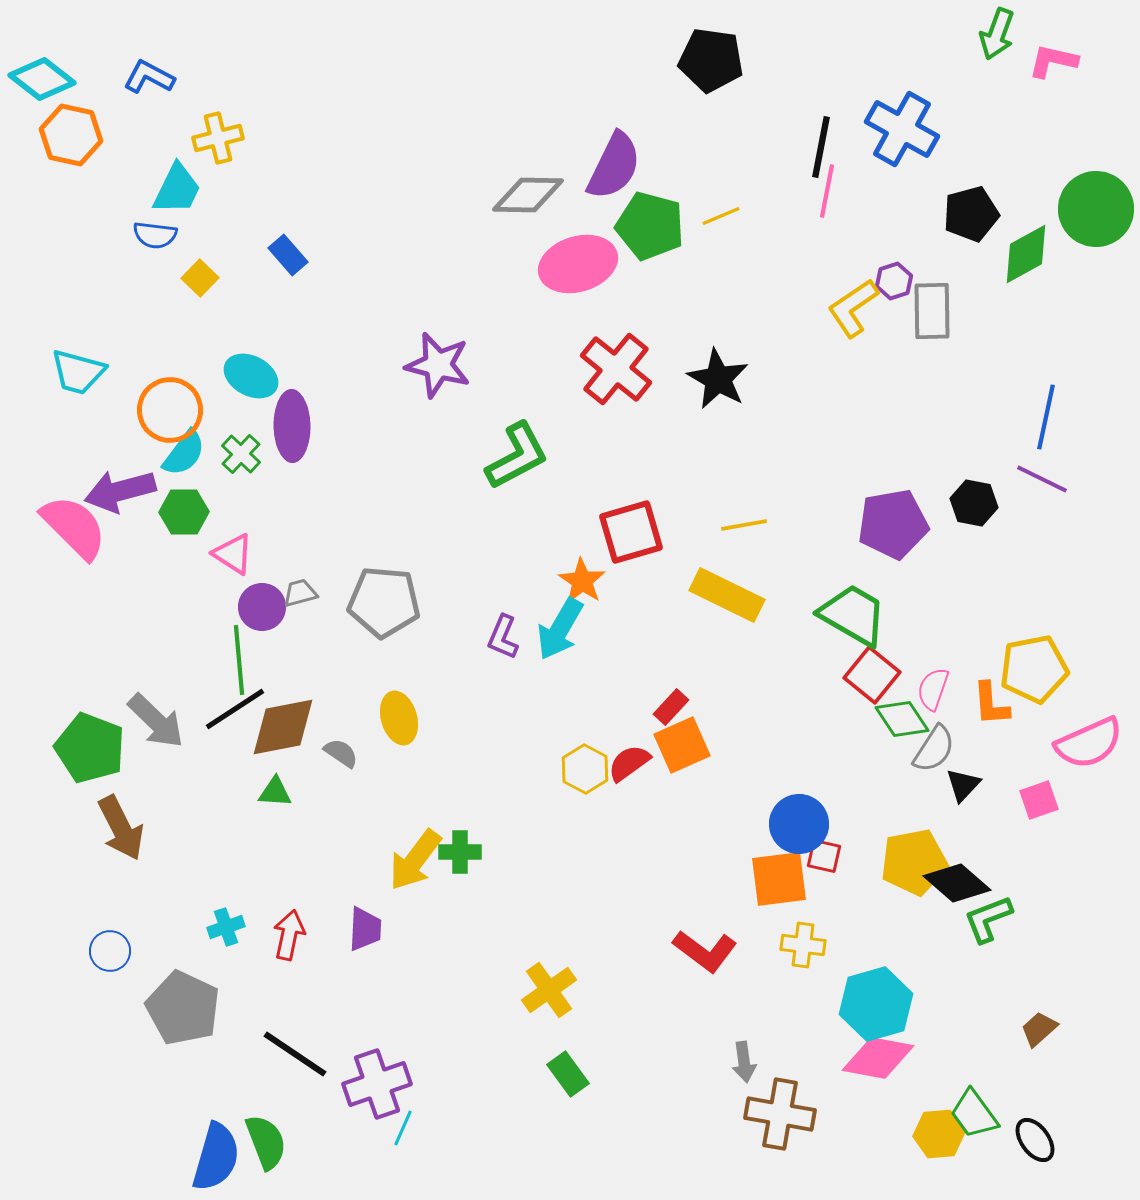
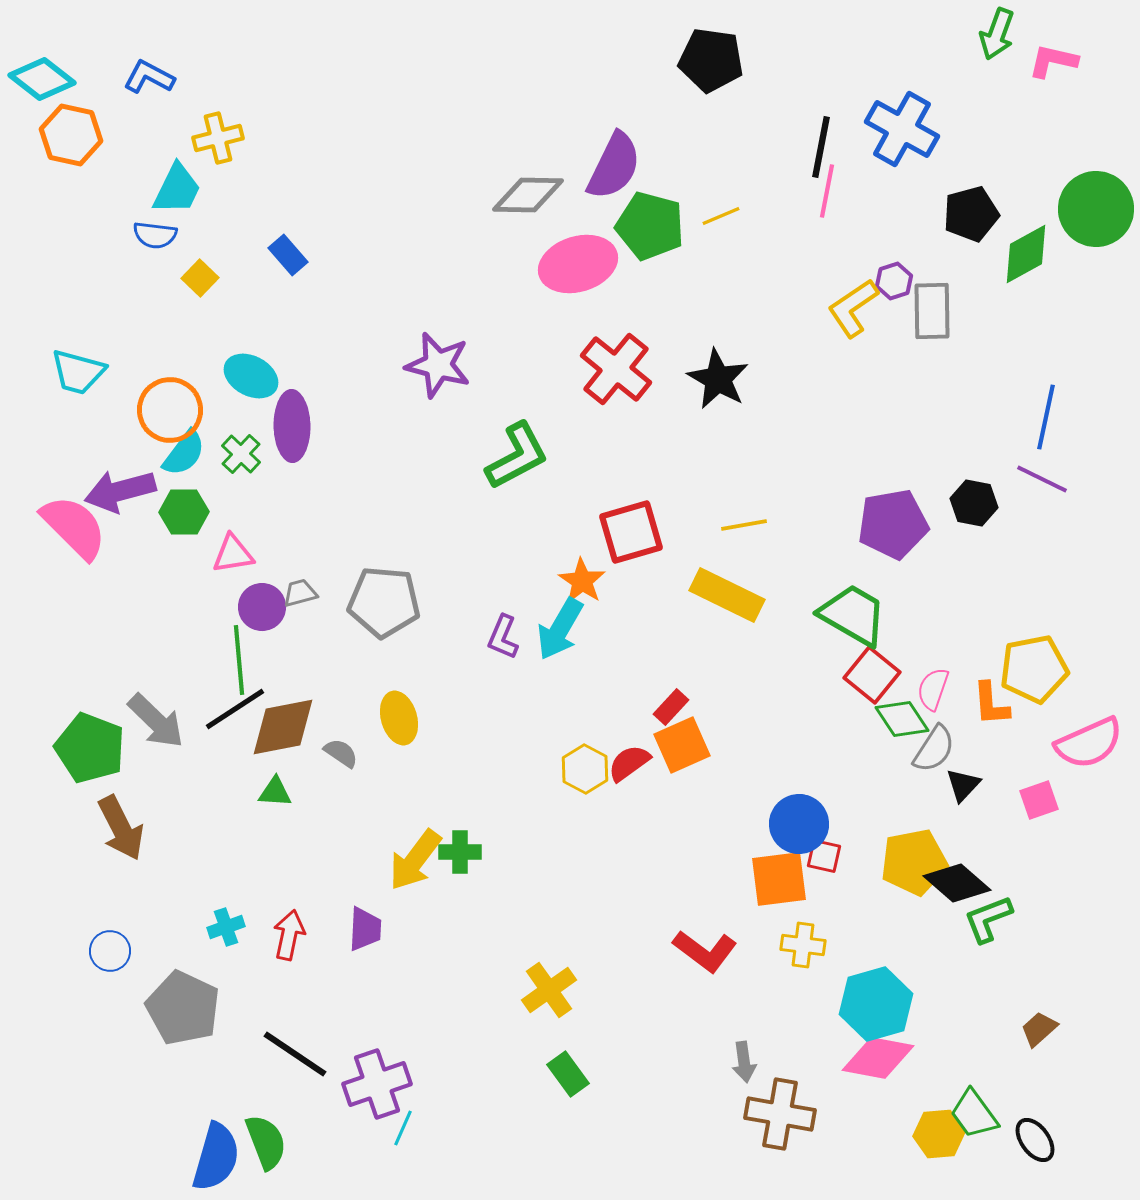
pink triangle at (233, 554): rotated 42 degrees counterclockwise
